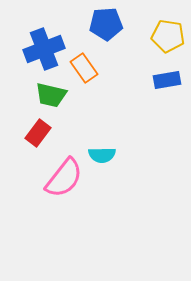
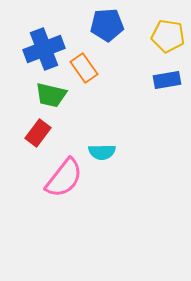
blue pentagon: moved 1 px right, 1 px down
cyan semicircle: moved 3 px up
